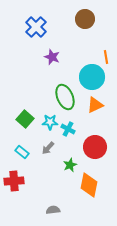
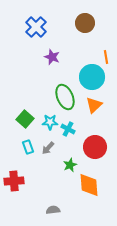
brown circle: moved 4 px down
orange triangle: moved 1 px left; rotated 18 degrees counterclockwise
cyan rectangle: moved 6 px right, 5 px up; rotated 32 degrees clockwise
orange diamond: rotated 15 degrees counterclockwise
